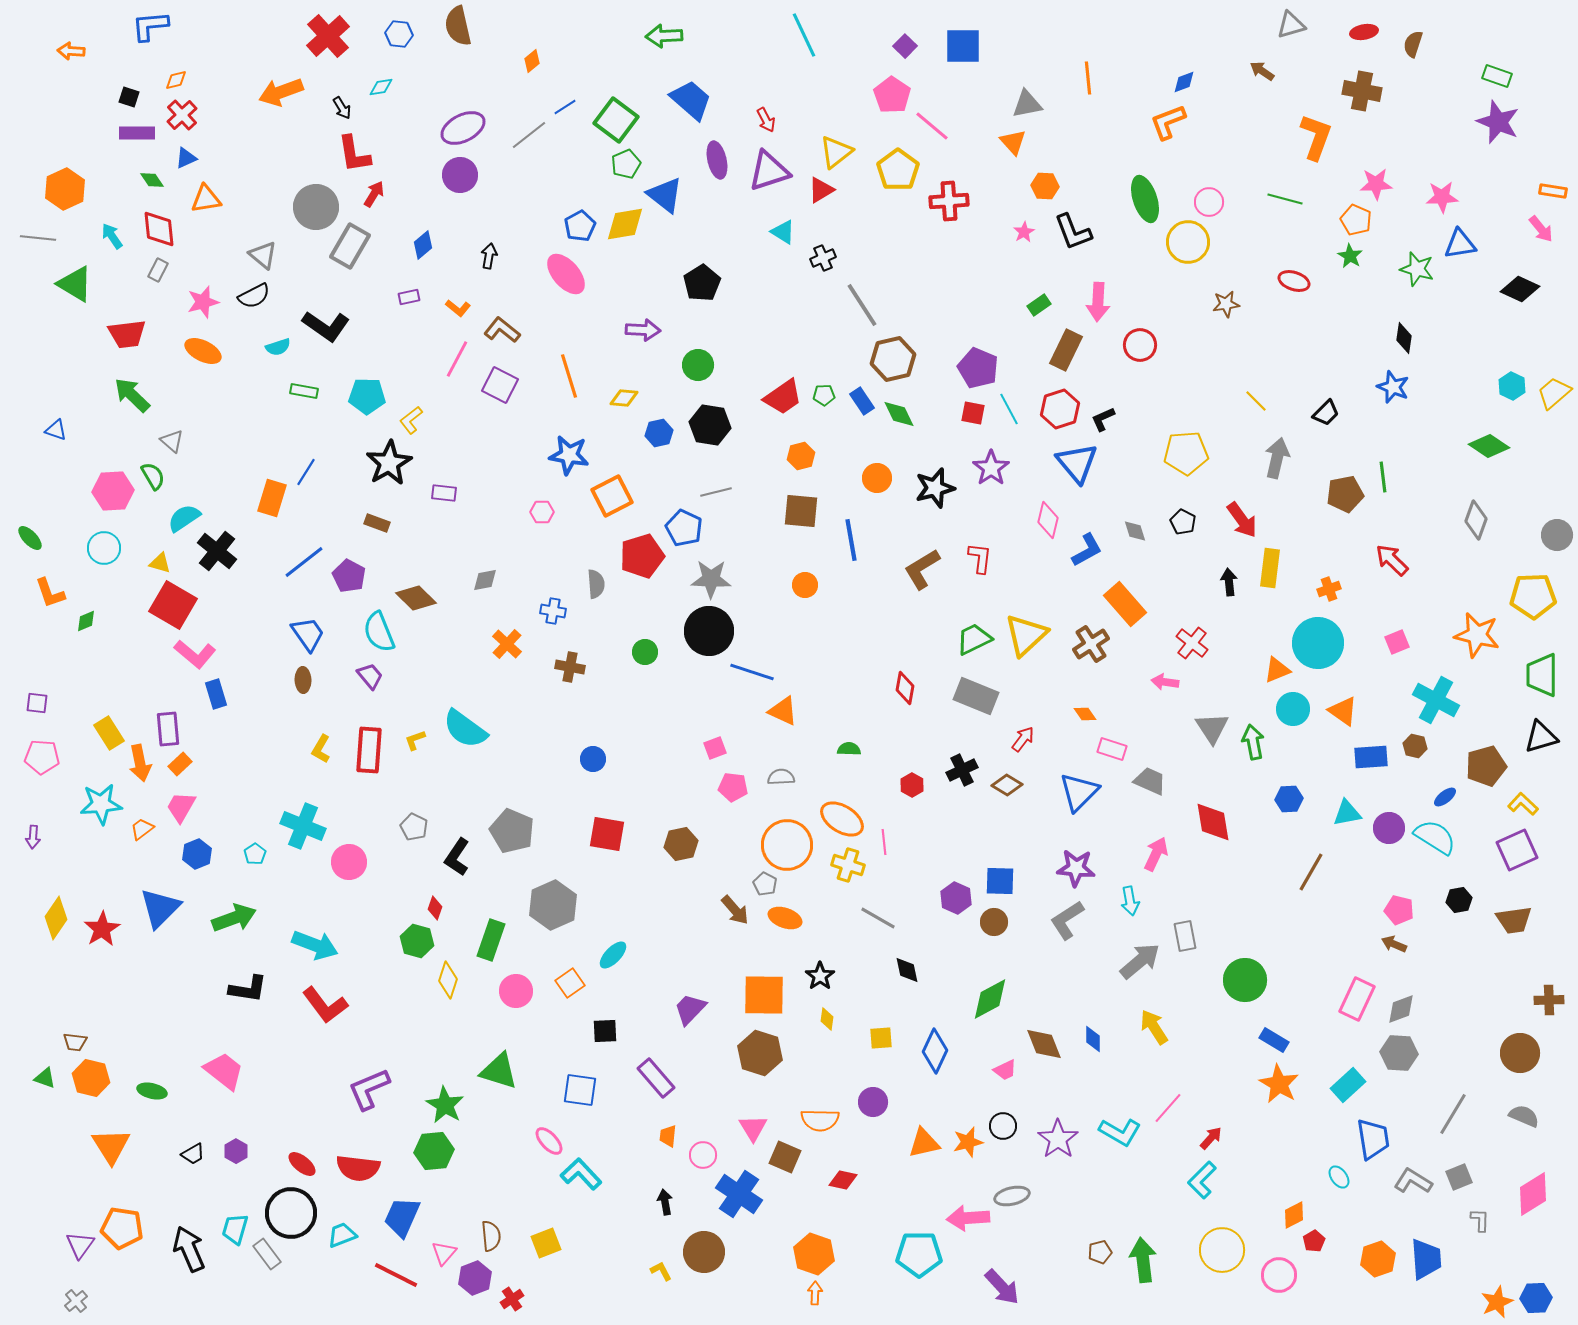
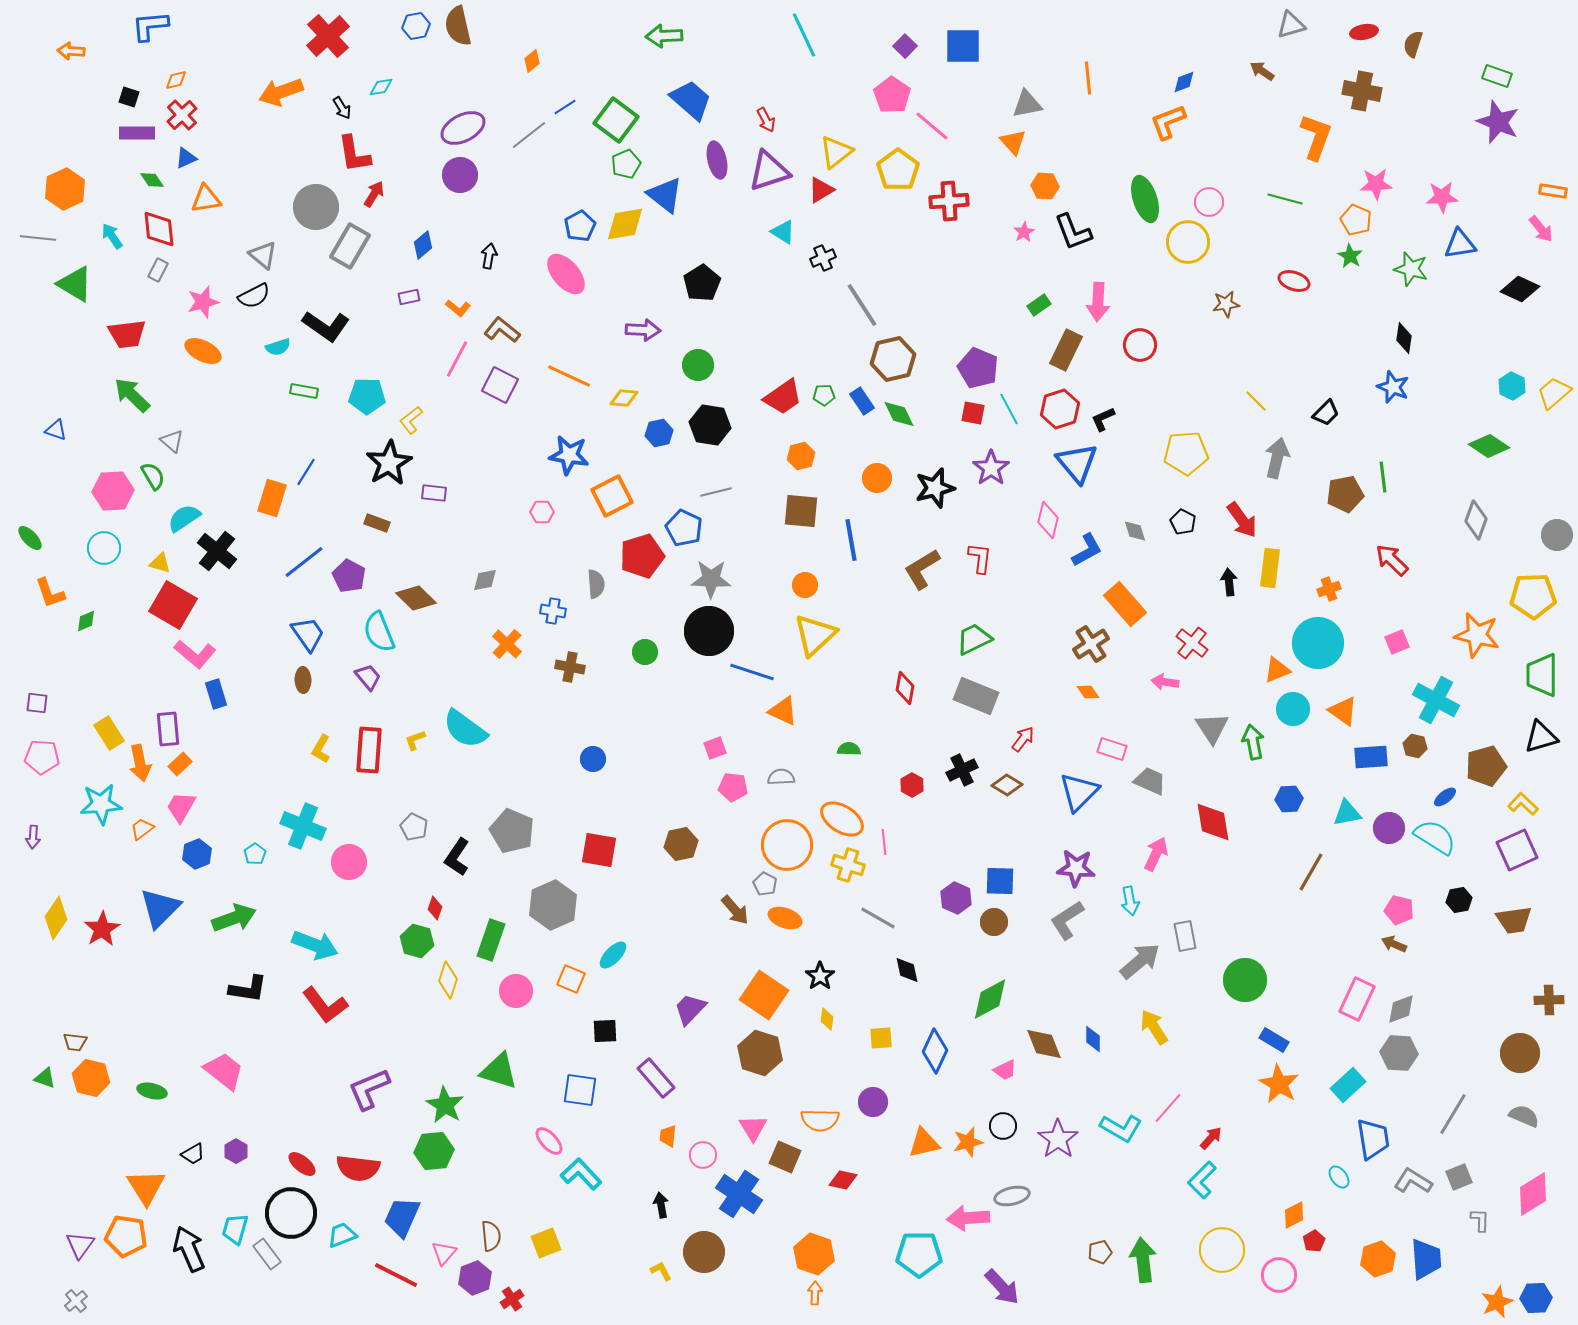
blue hexagon at (399, 34): moved 17 px right, 8 px up; rotated 16 degrees counterclockwise
green star at (1417, 269): moved 6 px left
orange line at (569, 376): rotated 48 degrees counterclockwise
purple rectangle at (444, 493): moved 10 px left
yellow triangle at (1026, 635): moved 211 px left
purple trapezoid at (370, 676): moved 2 px left, 1 px down
orange diamond at (1085, 714): moved 3 px right, 22 px up
red square at (607, 834): moved 8 px left, 16 px down
orange square at (570, 983): moved 1 px right, 4 px up; rotated 32 degrees counterclockwise
orange square at (764, 995): rotated 33 degrees clockwise
cyan L-shape at (1120, 1132): moved 1 px right, 4 px up
orange triangle at (111, 1146): moved 35 px right, 41 px down
black arrow at (665, 1202): moved 4 px left, 3 px down
orange pentagon at (122, 1228): moved 4 px right, 8 px down
